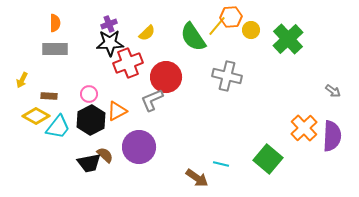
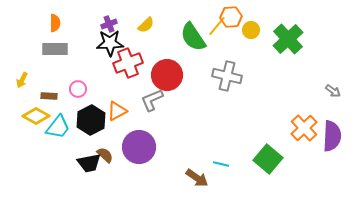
yellow semicircle: moved 1 px left, 8 px up
red circle: moved 1 px right, 2 px up
pink circle: moved 11 px left, 5 px up
